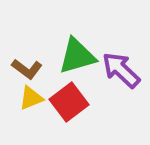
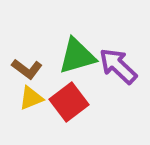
purple arrow: moved 3 px left, 4 px up
